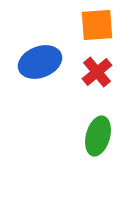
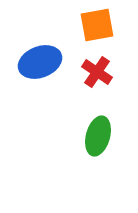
orange square: rotated 6 degrees counterclockwise
red cross: rotated 16 degrees counterclockwise
